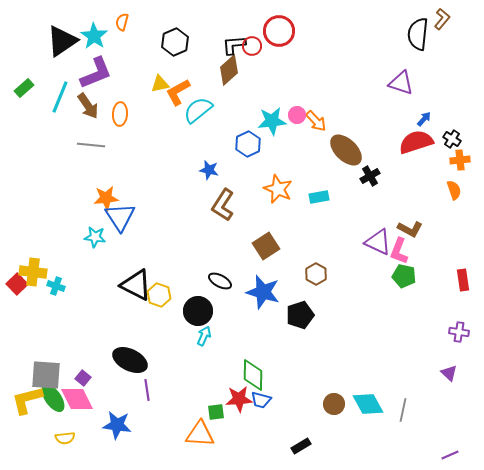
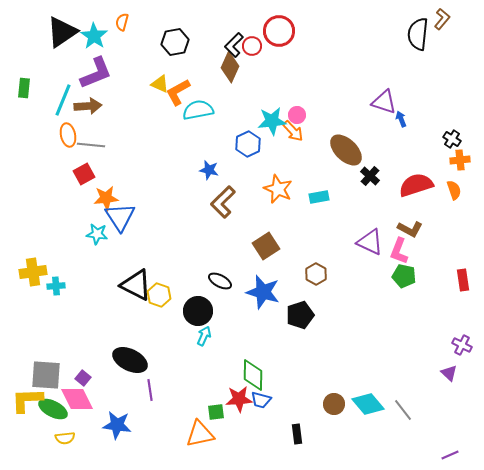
black triangle at (62, 41): moved 9 px up
black hexagon at (175, 42): rotated 12 degrees clockwise
black L-shape at (234, 45): rotated 40 degrees counterclockwise
brown diamond at (229, 70): moved 1 px right, 3 px up; rotated 24 degrees counterclockwise
purple triangle at (401, 83): moved 17 px left, 19 px down
yellow triangle at (160, 84): rotated 36 degrees clockwise
green rectangle at (24, 88): rotated 42 degrees counterclockwise
cyan line at (60, 97): moved 3 px right, 3 px down
brown arrow at (88, 106): rotated 60 degrees counterclockwise
cyan semicircle at (198, 110): rotated 28 degrees clockwise
orange ellipse at (120, 114): moved 52 px left, 21 px down; rotated 15 degrees counterclockwise
blue arrow at (424, 119): moved 23 px left; rotated 63 degrees counterclockwise
orange arrow at (316, 121): moved 23 px left, 10 px down
red semicircle at (416, 142): moved 43 px down
black cross at (370, 176): rotated 18 degrees counterclockwise
brown L-shape at (223, 205): moved 3 px up; rotated 12 degrees clockwise
cyan star at (95, 237): moved 2 px right, 3 px up
purple triangle at (378, 242): moved 8 px left
yellow cross at (33, 272): rotated 16 degrees counterclockwise
red square at (17, 284): moved 67 px right, 110 px up; rotated 15 degrees clockwise
cyan cross at (56, 286): rotated 24 degrees counterclockwise
purple cross at (459, 332): moved 3 px right, 13 px down; rotated 18 degrees clockwise
purple line at (147, 390): moved 3 px right
green ellipse at (53, 398): moved 11 px down; rotated 28 degrees counterclockwise
yellow L-shape at (27, 400): rotated 12 degrees clockwise
cyan diamond at (368, 404): rotated 12 degrees counterclockwise
gray line at (403, 410): rotated 50 degrees counterclockwise
orange triangle at (200, 434): rotated 16 degrees counterclockwise
black rectangle at (301, 446): moved 4 px left, 12 px up; rotated 66 degrees counterclockwise
